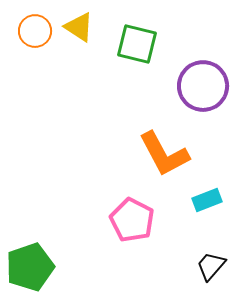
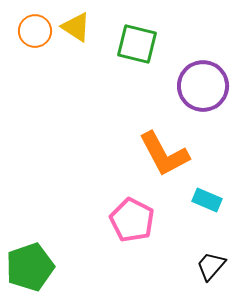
yellow triangle: moved 3 px left
cyan rectangle: rotated 44 degrees clockwise
